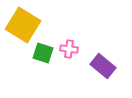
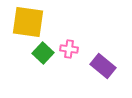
yellow square: moved 5 px right, 3 px up; rotated 24 degrees counterclockwise
green square: rotated 25 degrees clockwise
